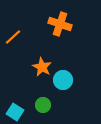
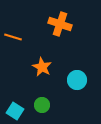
orange line: rotated 60 degrees clockwise
cyan circle: moved 14 px right
green circle: moved 1 px left
cyan square: moved 1 px up
